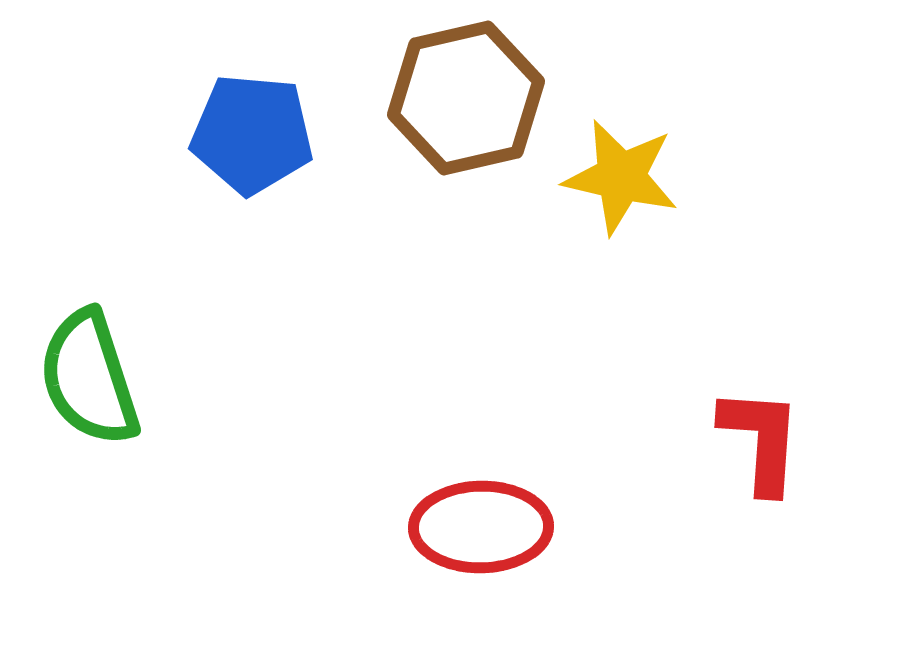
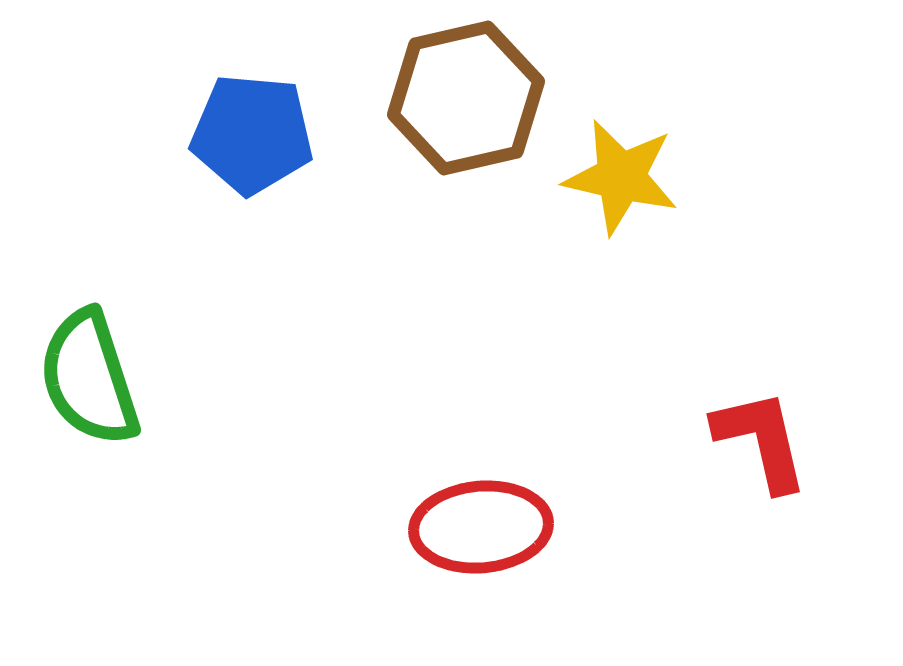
red L-shape: rotated 17 degrees counterclockwise
red ellipse: rotated 4 degrees counterclockwise
